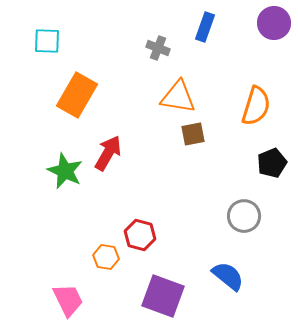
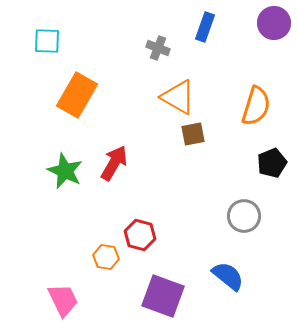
orange triangle: rotated 21 degrees clockwise
red arrow: moved 6 px right, 10 px down
pink trapezoid: moved 5 px left
